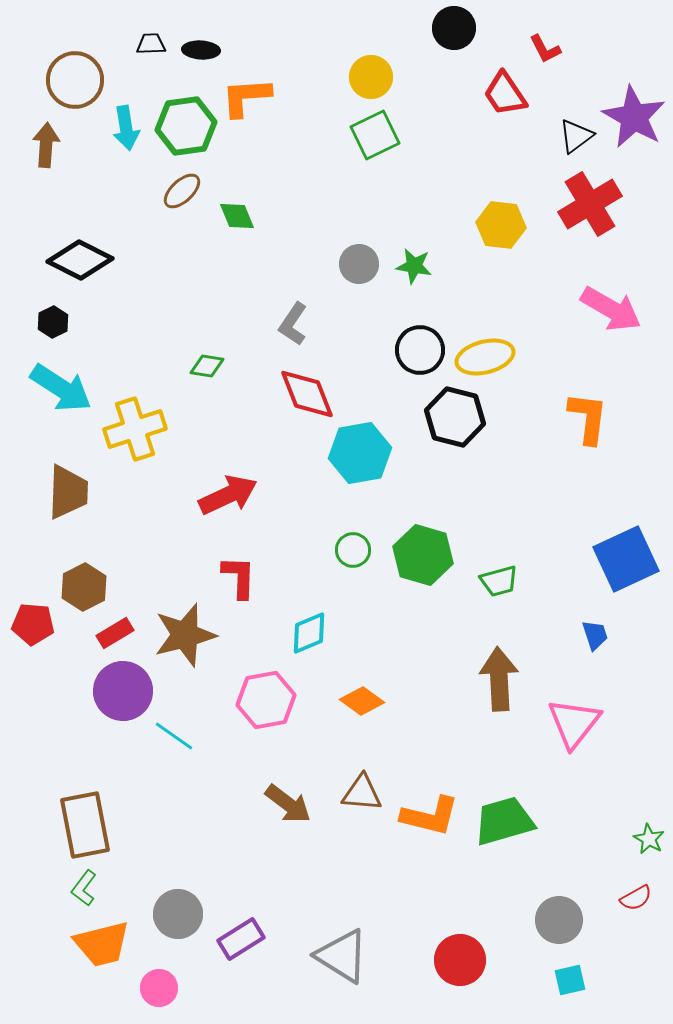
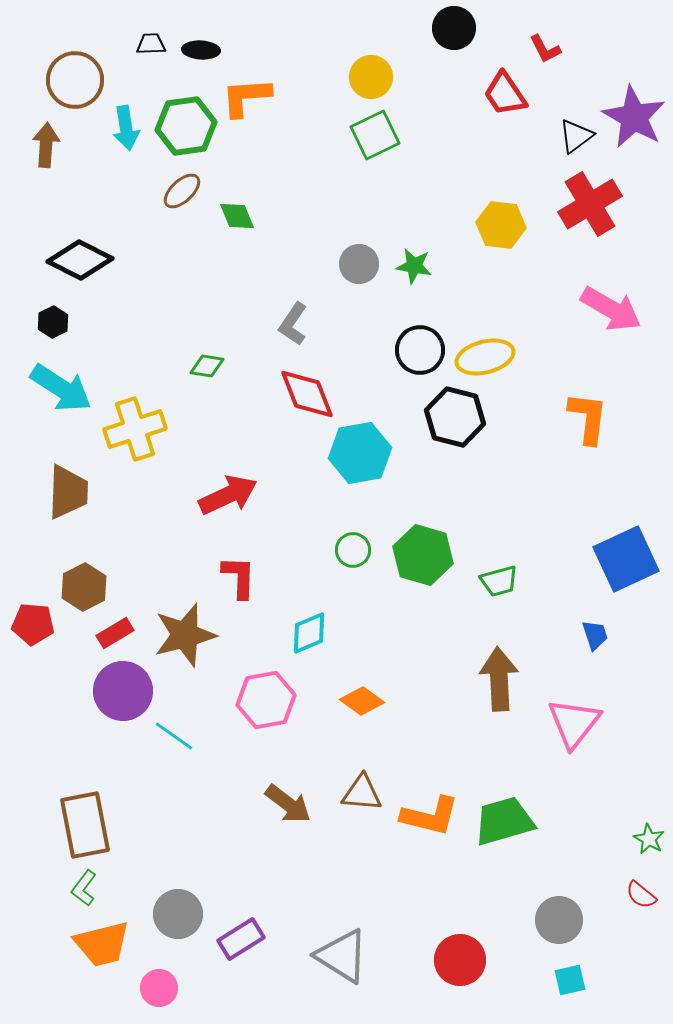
red semicircle at (636, 898): moved 5 px right, 3 px up; rotated 68 degrees clockwise
